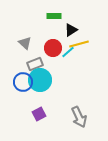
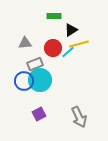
gray triangle: rotated 48 degrees counterclockwise
blue circle: moved 1 px right, 1 px up
